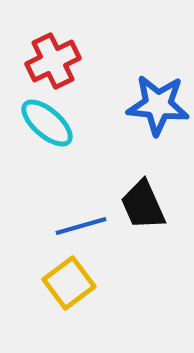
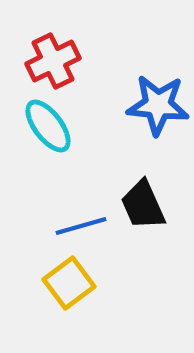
cyan ellipse: moved 1 px right, 3 px down; rotated 12 degrees clockwise
